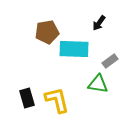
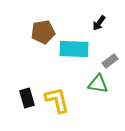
brown pentagon: moved 4 px left
